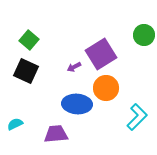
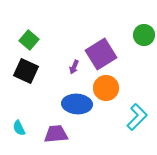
purple arrow: rotated 40 degrees counterclockwise
cyan semicircle: moved 4 px right, 4 px down; rotated 91 degrees counterclockwise
